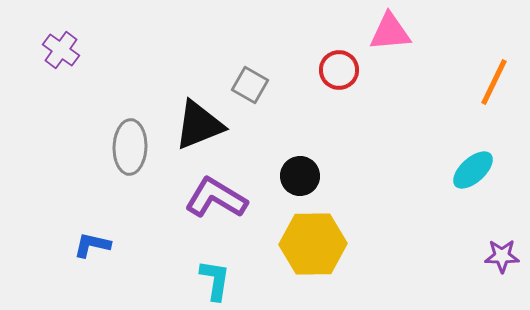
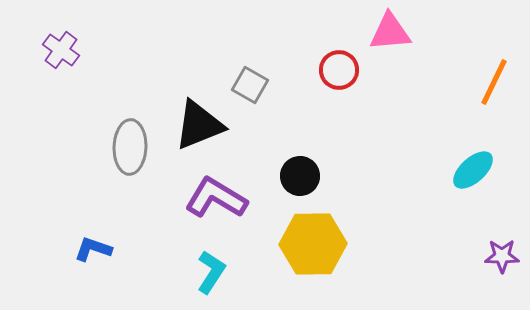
blue L-shape: moved 1 px right, 4 px down; rotated 6 degrees clockwise
cyan L-shape: moved 4 px left, 8 px up; rotated 24 degrees clockwise
